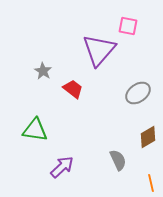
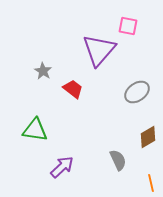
gray ellipse: moved 1 px left, 1 px up
